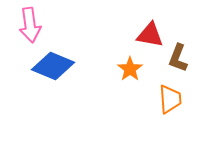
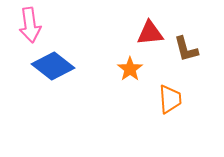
red triangle: moved 2 px up; rotated 16 degrees counterclockwise
brown L-shape: moved 8 px right, 9 px up; rotated 36 degrees counterclockwise
blue diamond: rotated 15 degrees clockwise
